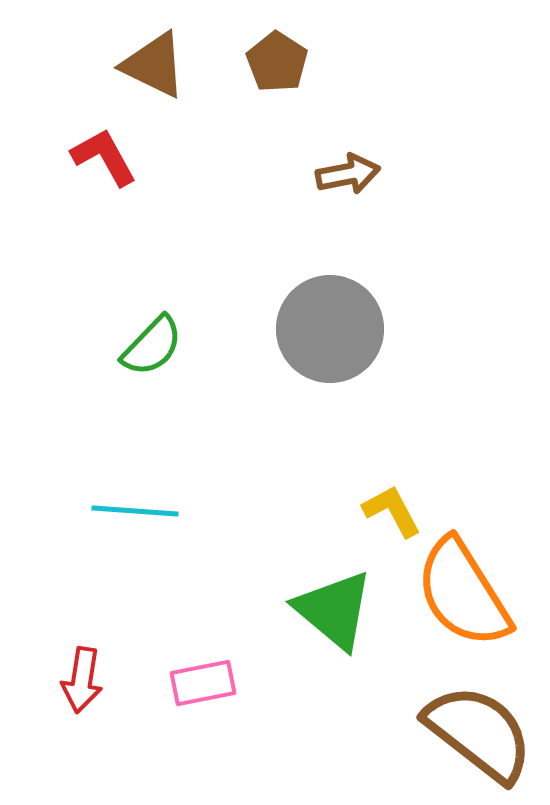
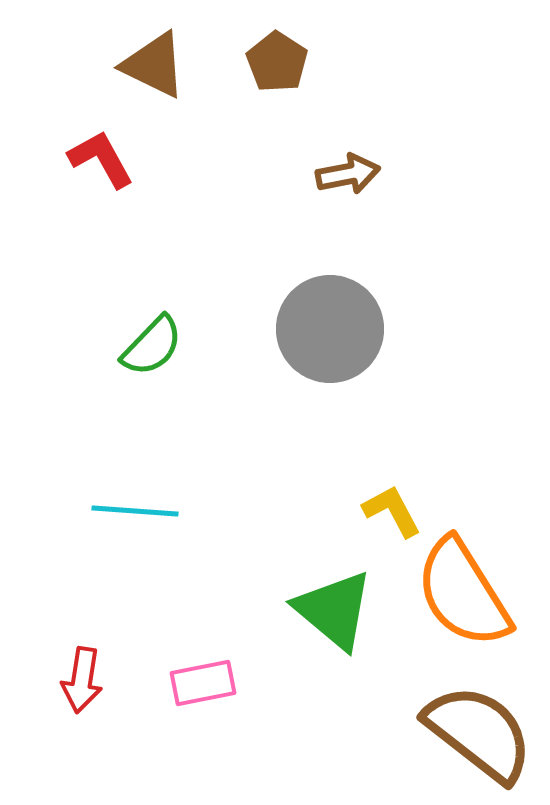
red L-shape: moved 3 px left, 2 px down
